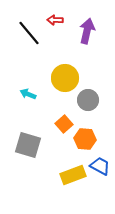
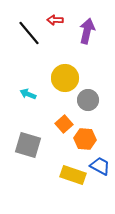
yellow rectangle: rotated 40 degrees clockwise
